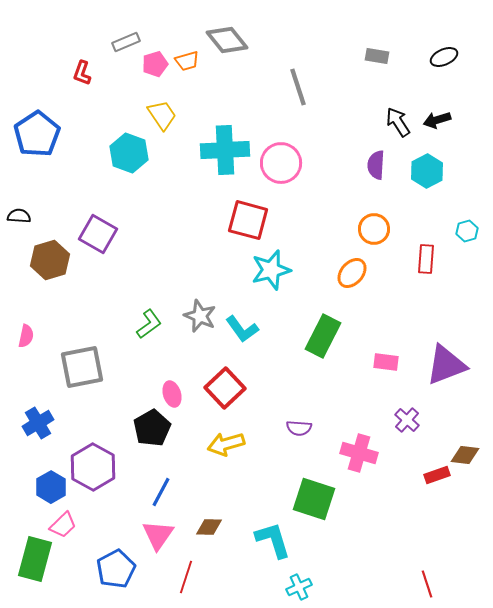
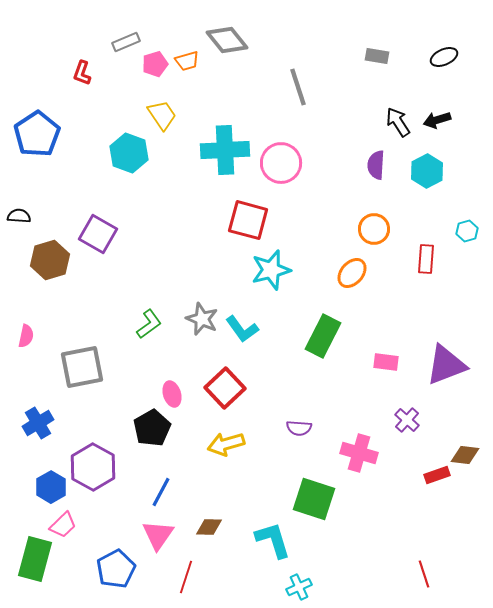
gray star at (200, 316): moved 2 px right, 3 px down
red line at (427, 584): moved 3 px left, 10 px up
